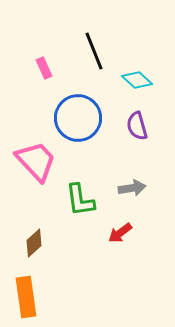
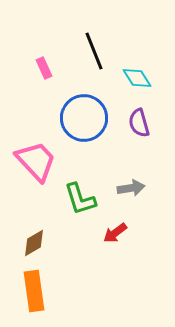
cyan diamond: moved 2 px up; rotated 16 degrees clockwise
blue circle: moved 6 px right
purple semicircle: moved 2 px right, 3 px up
gray arrow: moved 1 px left
green L-shape: moved 1 px up; rotated 9 degrees counterclockwise
red arrow: moved 5 px left
brown diamond: rotated 12 degrees clockwise
orange rectangle: moved 8 px right, 6 px up
